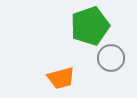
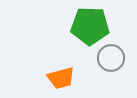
green pentagon: rotated 21 degrees clockwise
